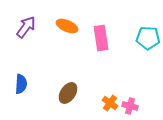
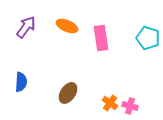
cyan pentagon: rotated 15 degrees clockwise
blue semicircle: moved 2 px up
